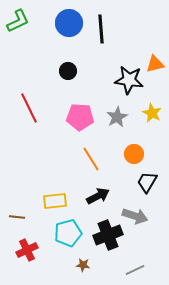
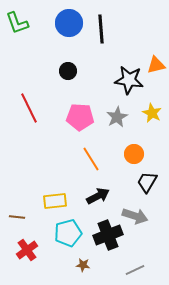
green L-shape: moved 1 px left, 2 px down; rotated 95 degrees clockwise
orange triangle: moved 1 px right, 1 px down
red cross: rotated 10 degrees counterclockwise
